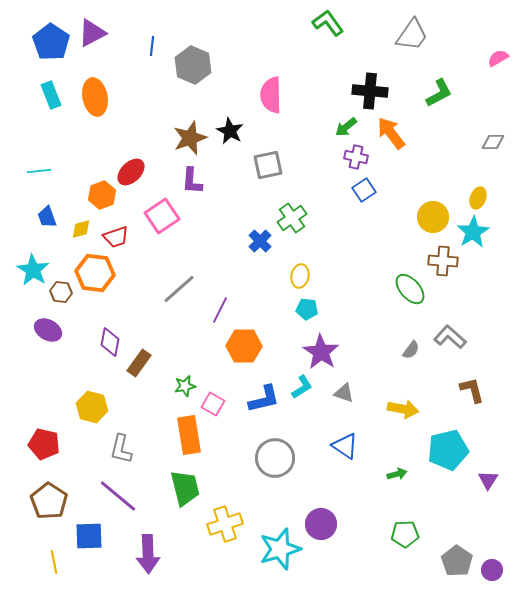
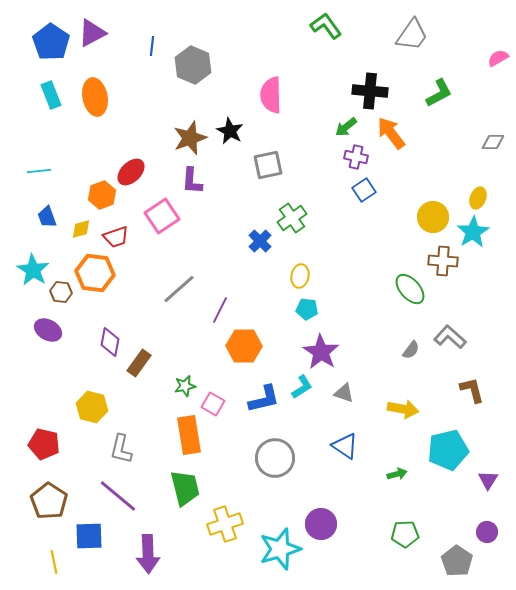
green L-shape at (328, 23): moved 2 px left, 3 px down
purple circle at (492, 570): moved 5 px left, 38 px up
